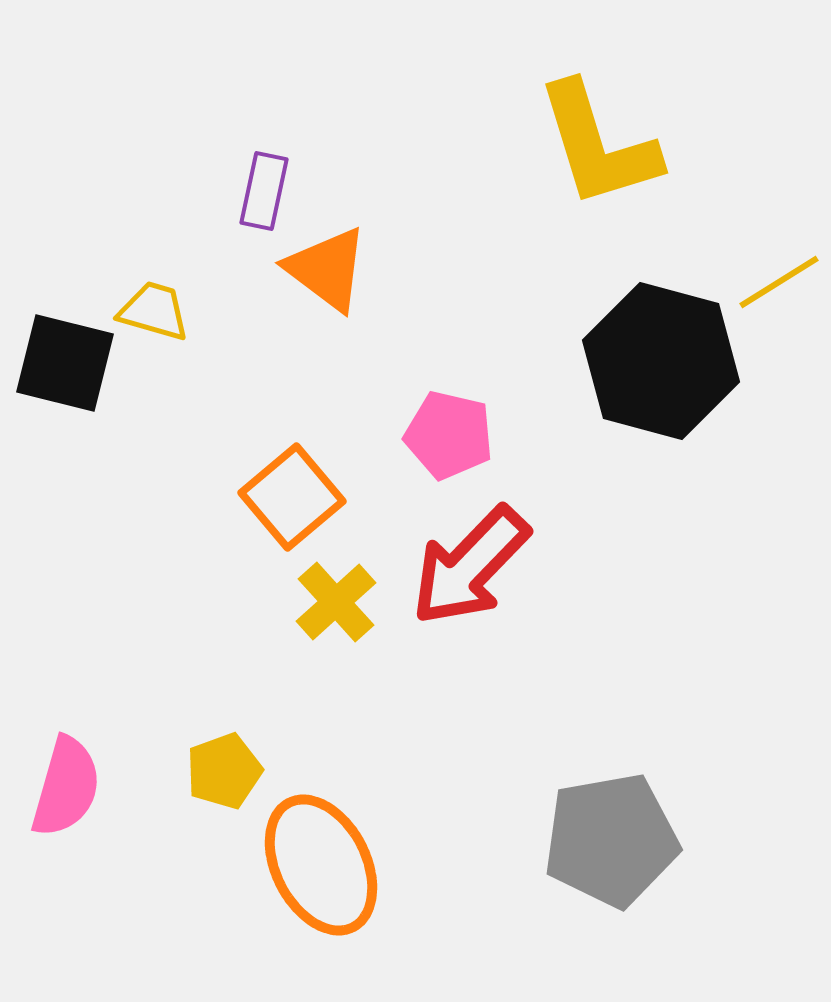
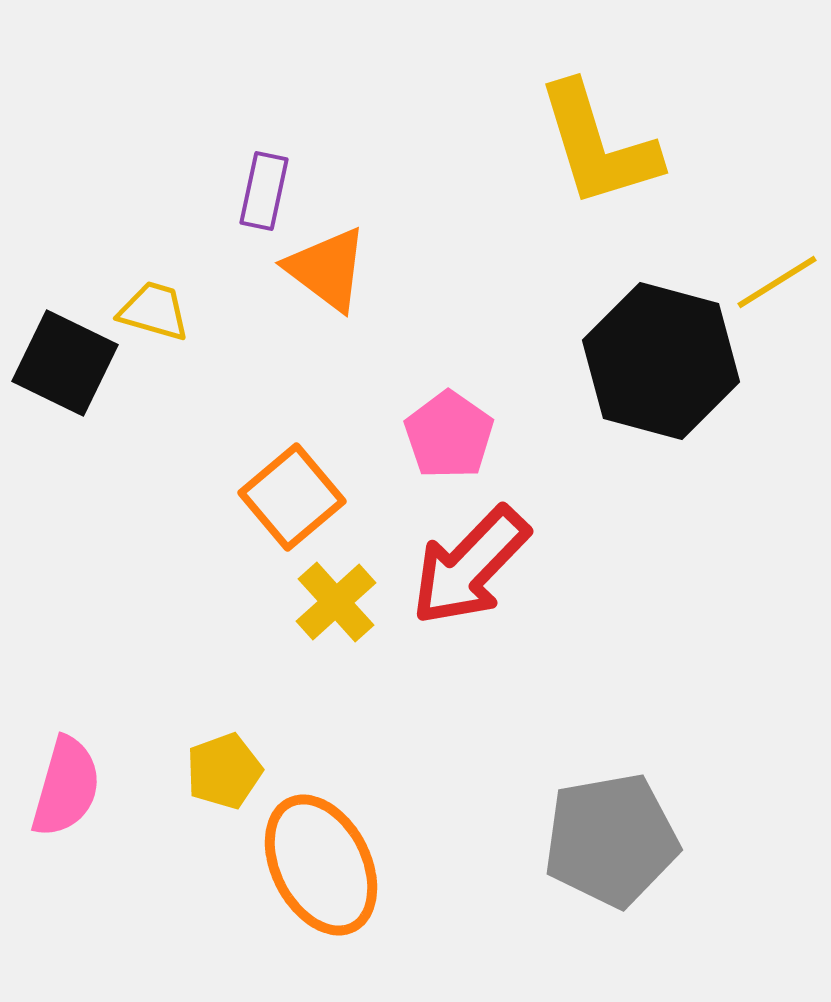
yellow line: moved 2 px left
black square: rotated 12 degrees clockwise
pink pentagon: rotated 22 degrees clockwise
